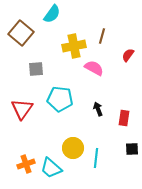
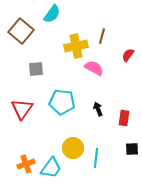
brown square: moved 2 px up
yellow cross: moved 2 px right
cyan pentagon: moved 2 px right, 3 px down
cyan trapezoid: rotated 95 degrees counterclockwise
